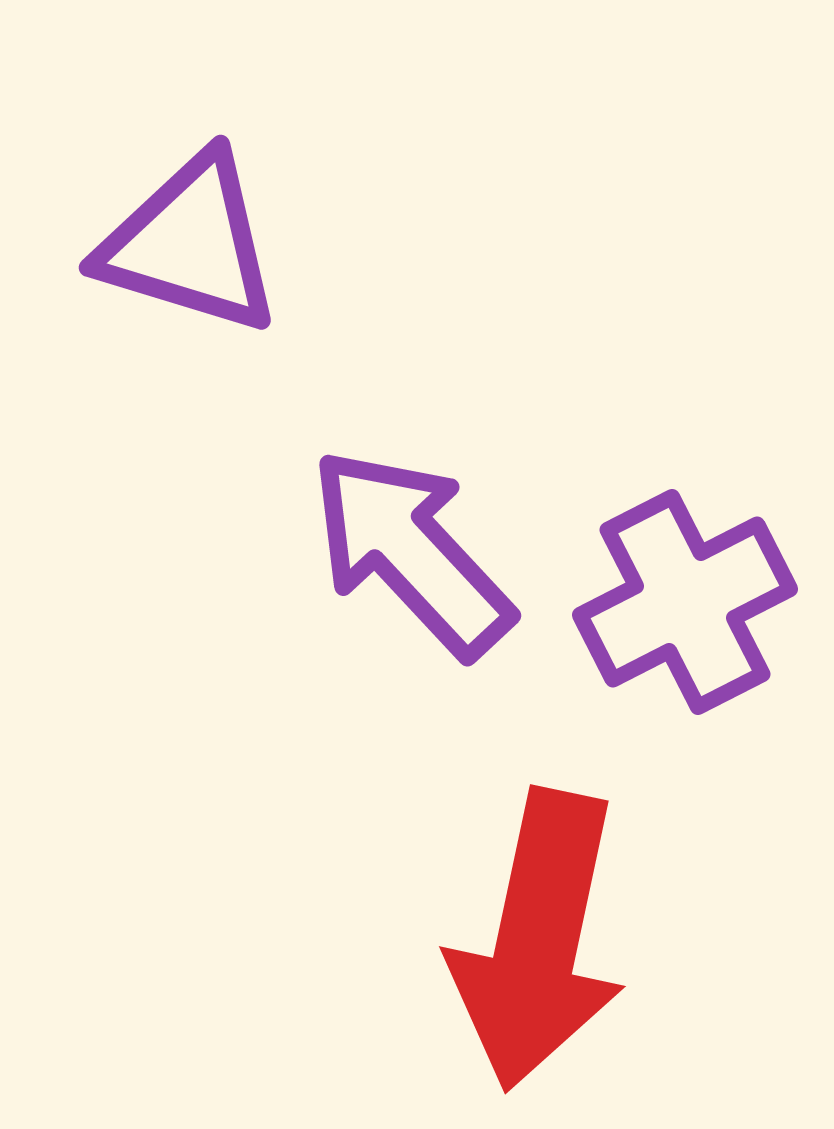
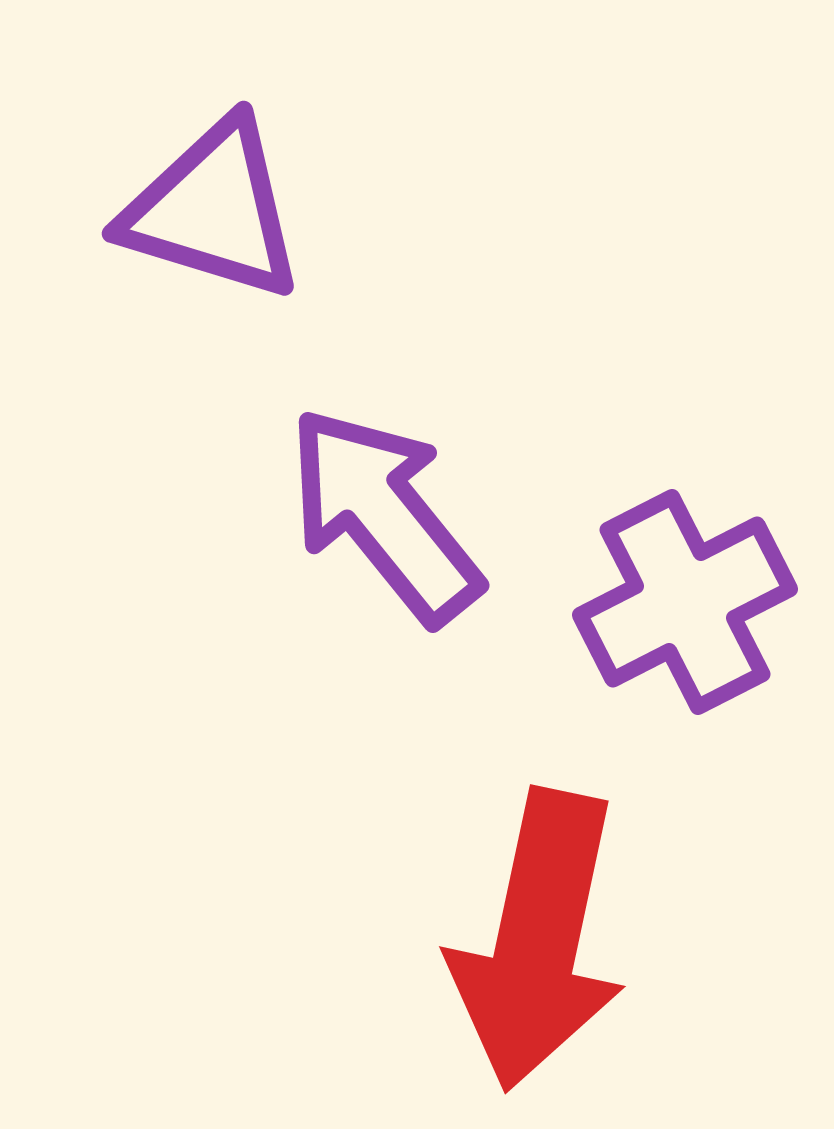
purple triangle: moved 23 px right, 34 px up
purple arrow: moved 27 px left, 37 px up; rotated 4 degrees clockwise
